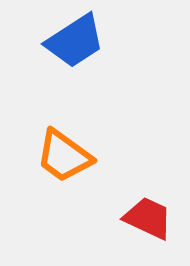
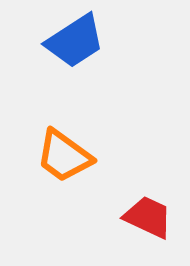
red trapezoid: moved 1 px up
